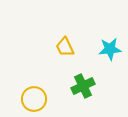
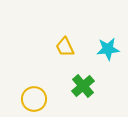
cyan star: moved 2 px left
green cross: rotated 15 degrees counterclockwise
